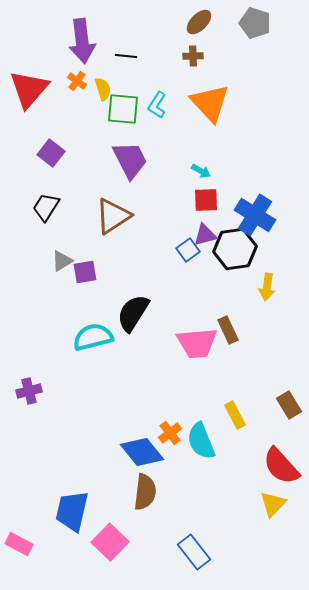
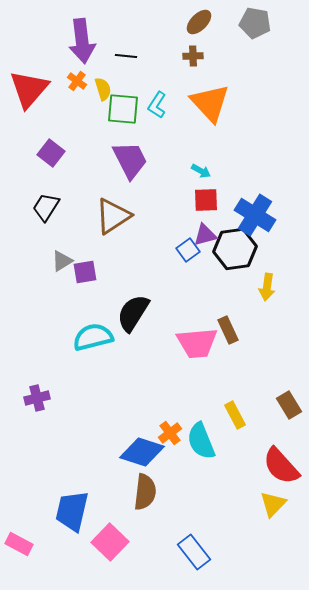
gray pentagon at (255, 23): rotated 8 degrees counterclockwise
purple cross at (29, 391): moved 8 px right, 7 px down
blue diamond at (142, 452): rotated 33 degrees counterclockwise
